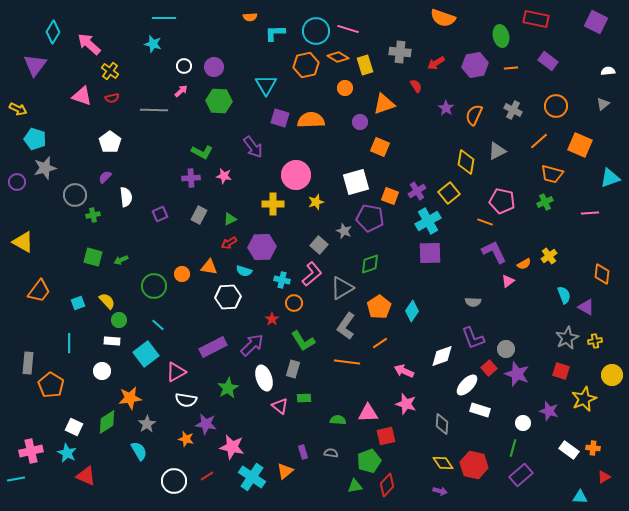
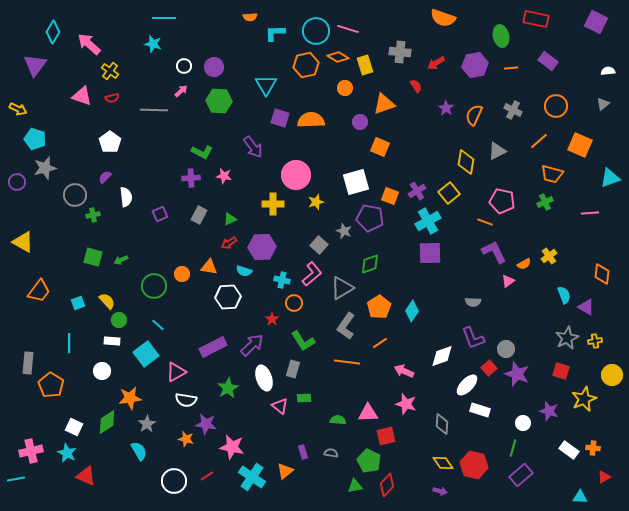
green pentagon at (369, 461): rotated 25 degrees counterclockwise
